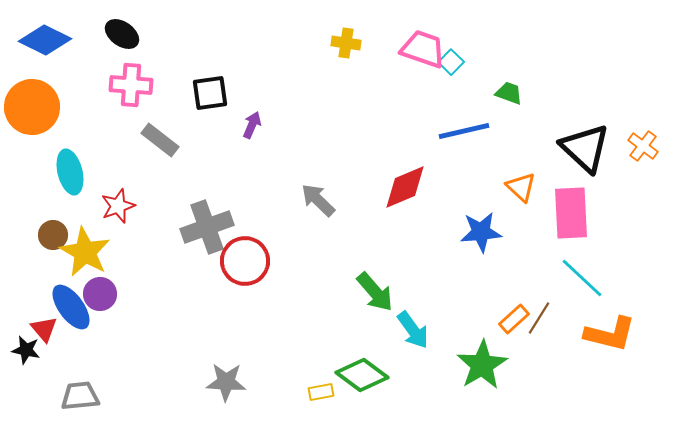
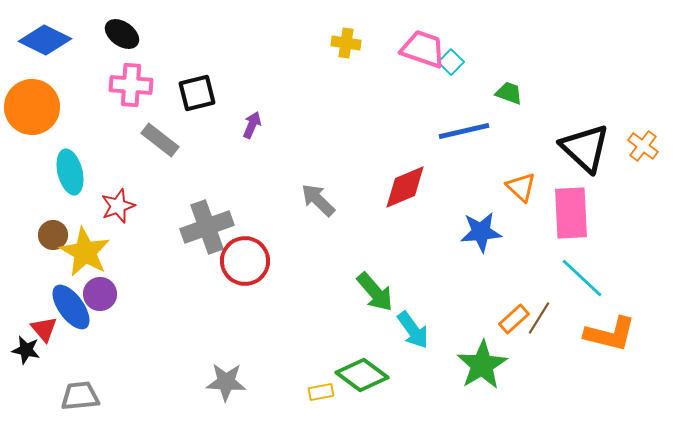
black square: moved 13 px left; rotated 6 degrees counterclockwise
